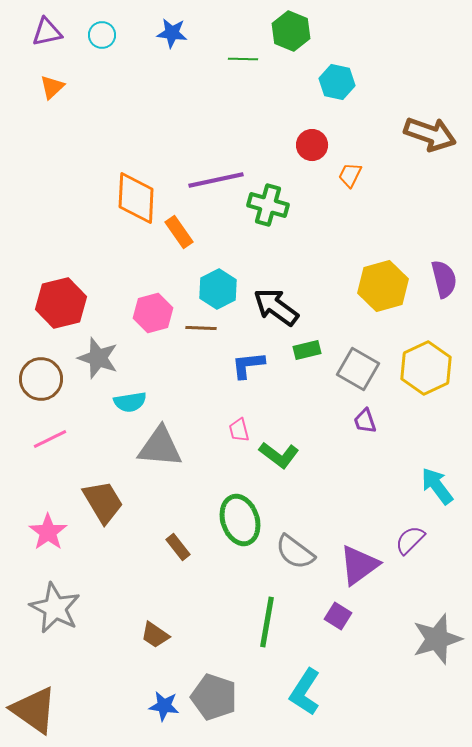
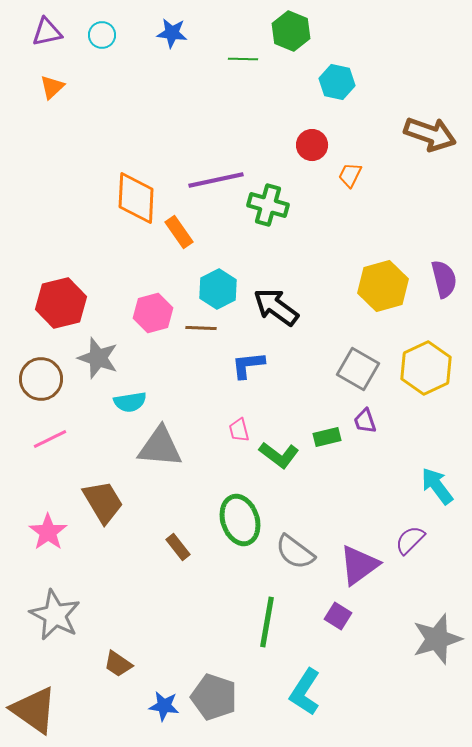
green rectangle at (307, 350): moved 20 px right, 87 px down
gray star at (55, 608): moved 7 px down
brown trapezoid at (155, 635): moved 37 px left, 29 px down
